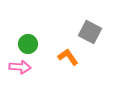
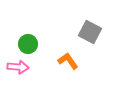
orange L-shape: moved 4 px down
pink arrow: moved 2 px left
